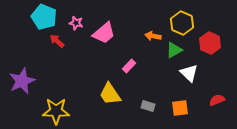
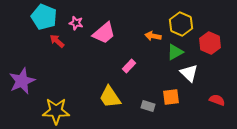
yellow hexagon: moved 1 px left, 1 px down
green triangle: moved 1 px right, 2 px down
yellow trapezoid: moved 3 px down
red semicircle: rotated 42 degrees clockwise
orange square: moved 9 px left, 11 px up
